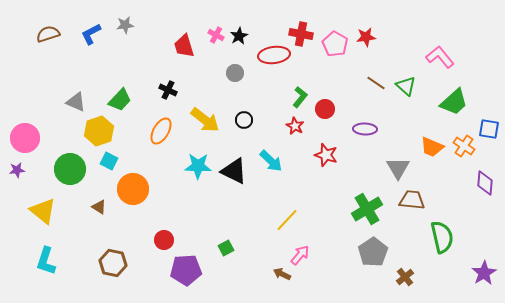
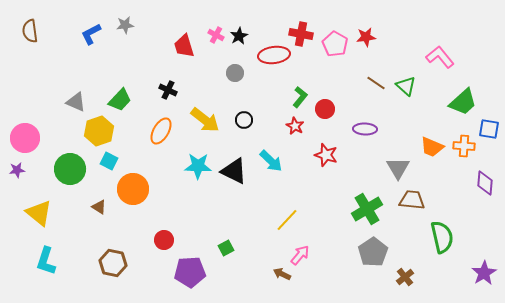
brown semicircle at (48, 34): moved 18 px left, 3 px up; rotated 80 degrees counterclockwise
green trapezoid at (454, 102): moved 9 px right
orange cross at (464, 146): rotated 30 degrees counterclockwise
yellow triangle at (43, 211): moved 4 px left, 2 px down
purple pentagon at (186, 270): moved 4 px right, 2 px down
